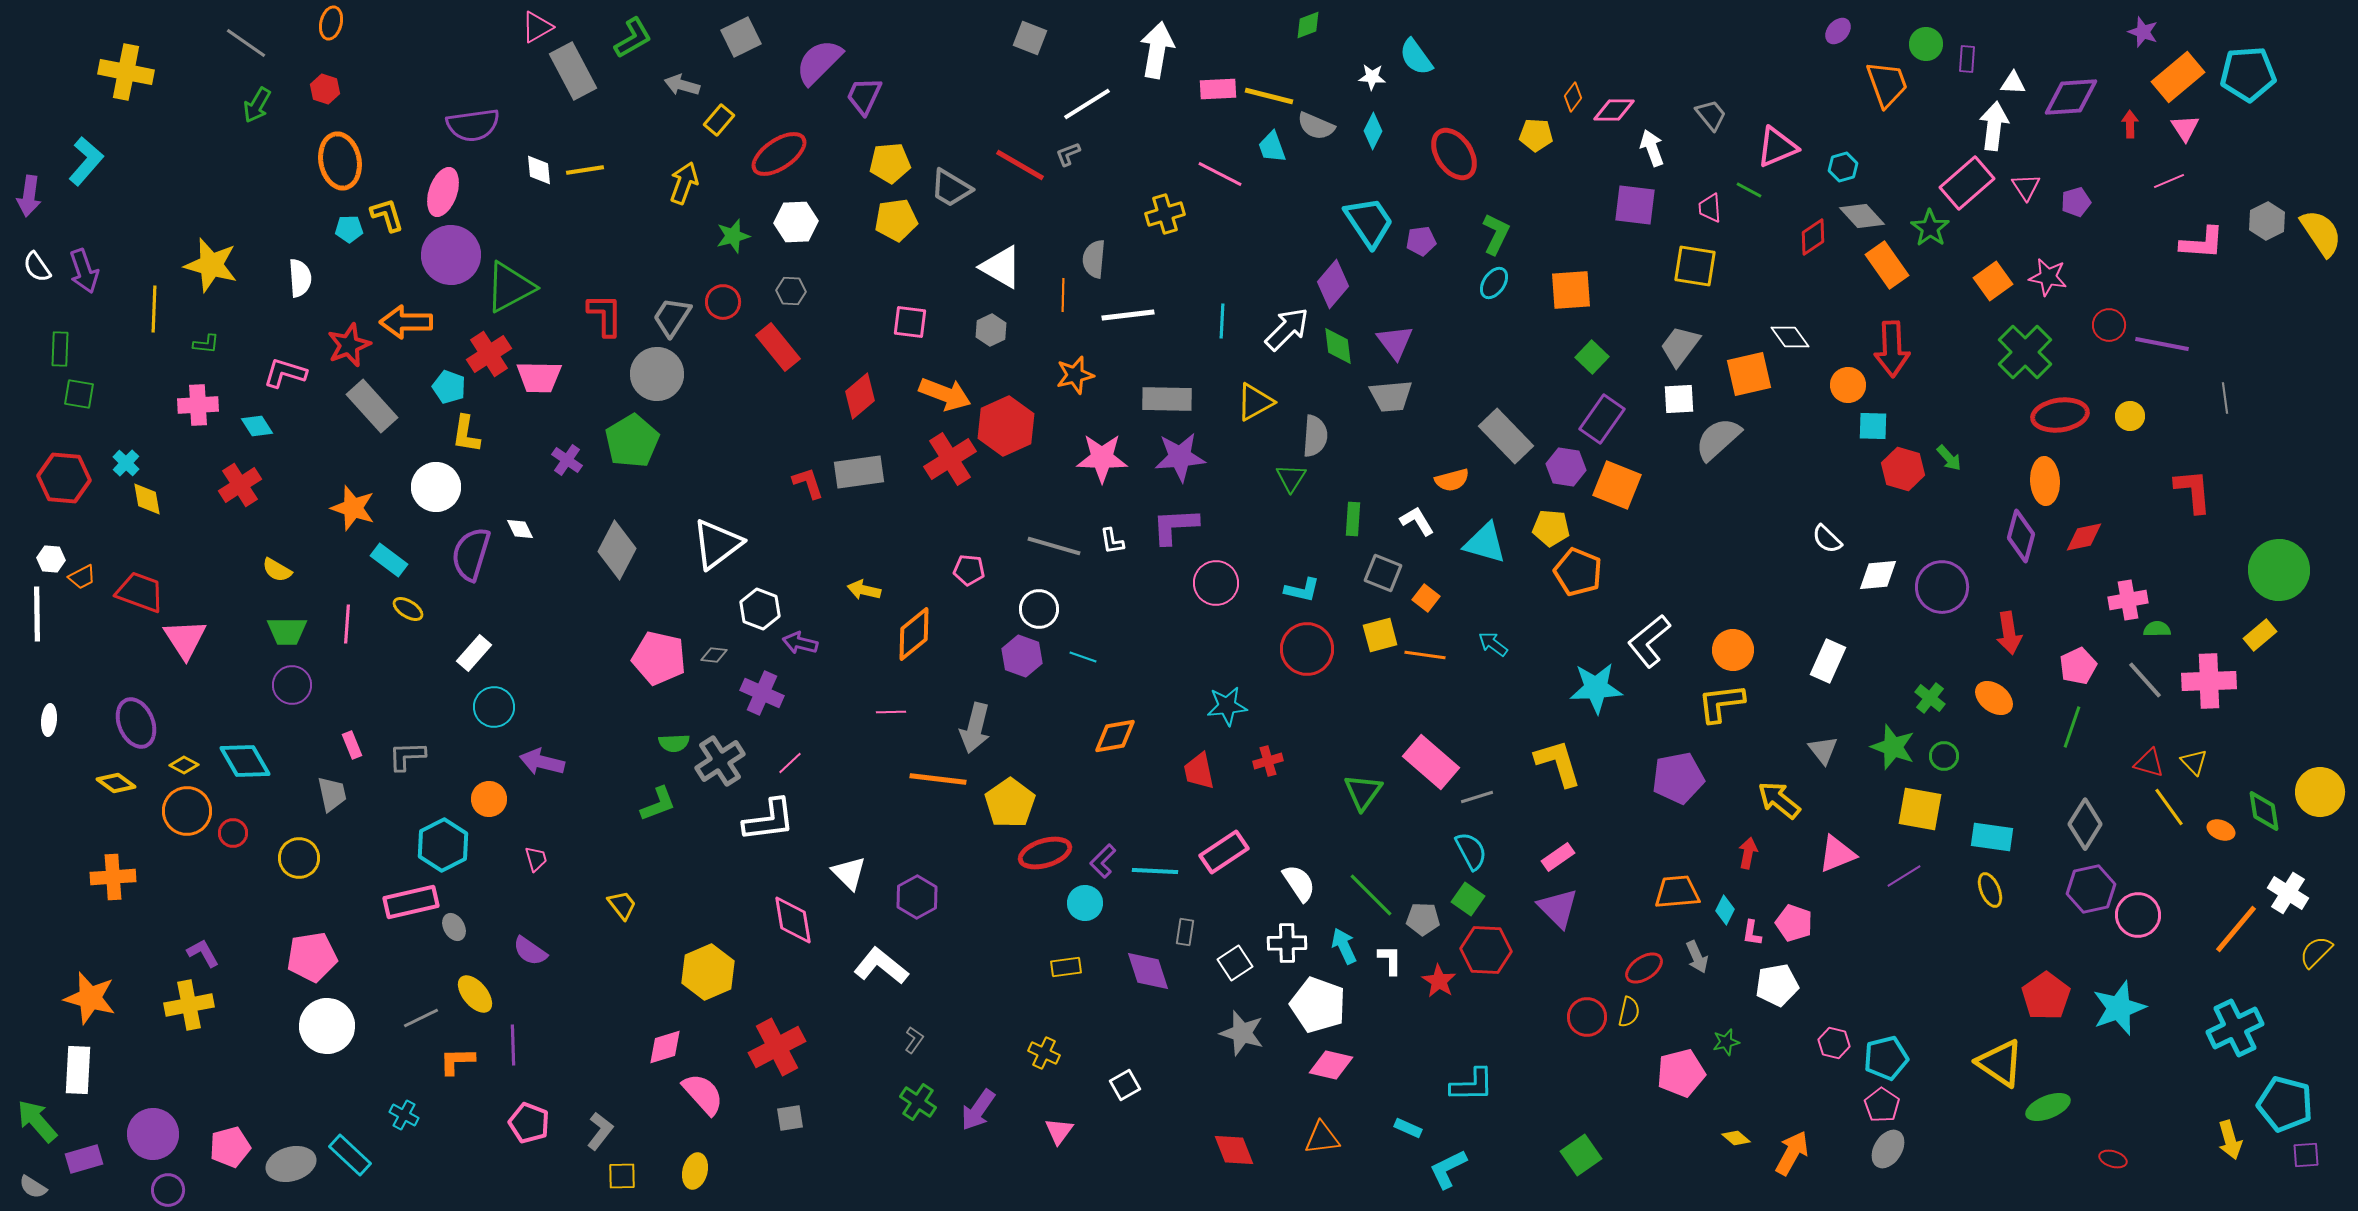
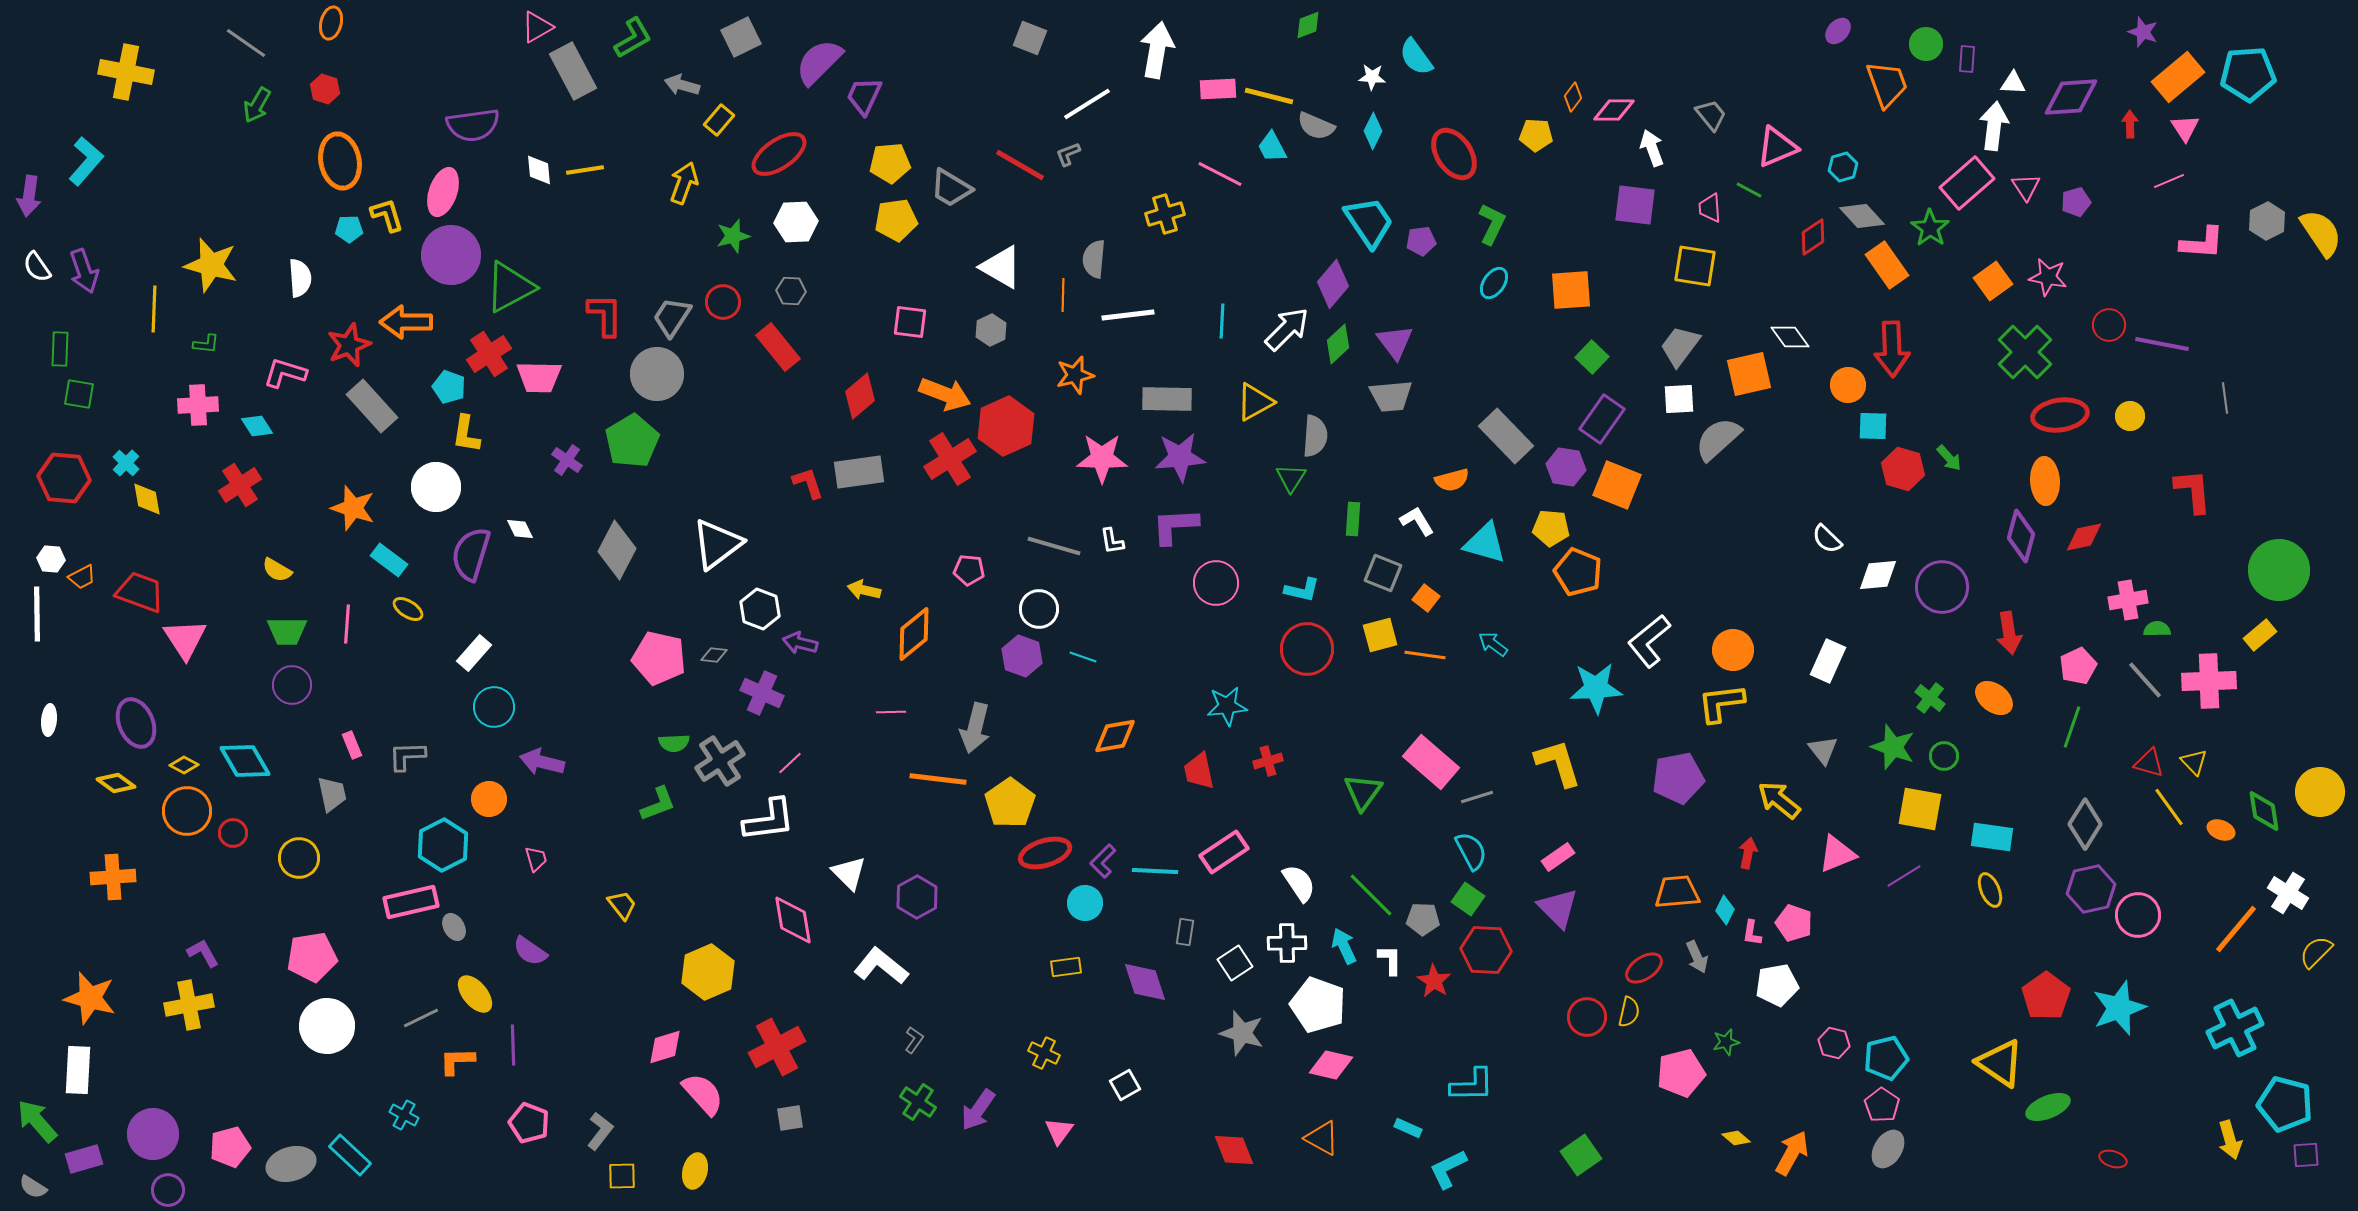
cyan trapezoid at (1272, 147): rotated 8 degrees counterclockwise
green L-shape at (1496, 234): moved 4 px left, 10 px up
green diamond at (1338, 346): moved 2 px up; rotated 54 degrees clockwise
purple diamond at (1148, 971): moved 3 px left, 11 px down
red star at (1439, 981): moved 5 px left
orange triangle at (1322, 1138): rotated 36 degrees clockwise
